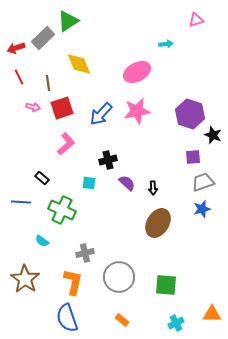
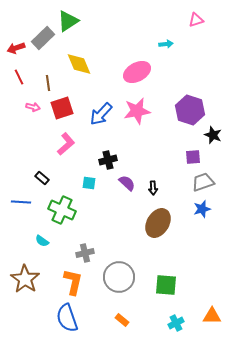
purple hexagon: moved 4 px up
orange triangle: moved 2 px down
